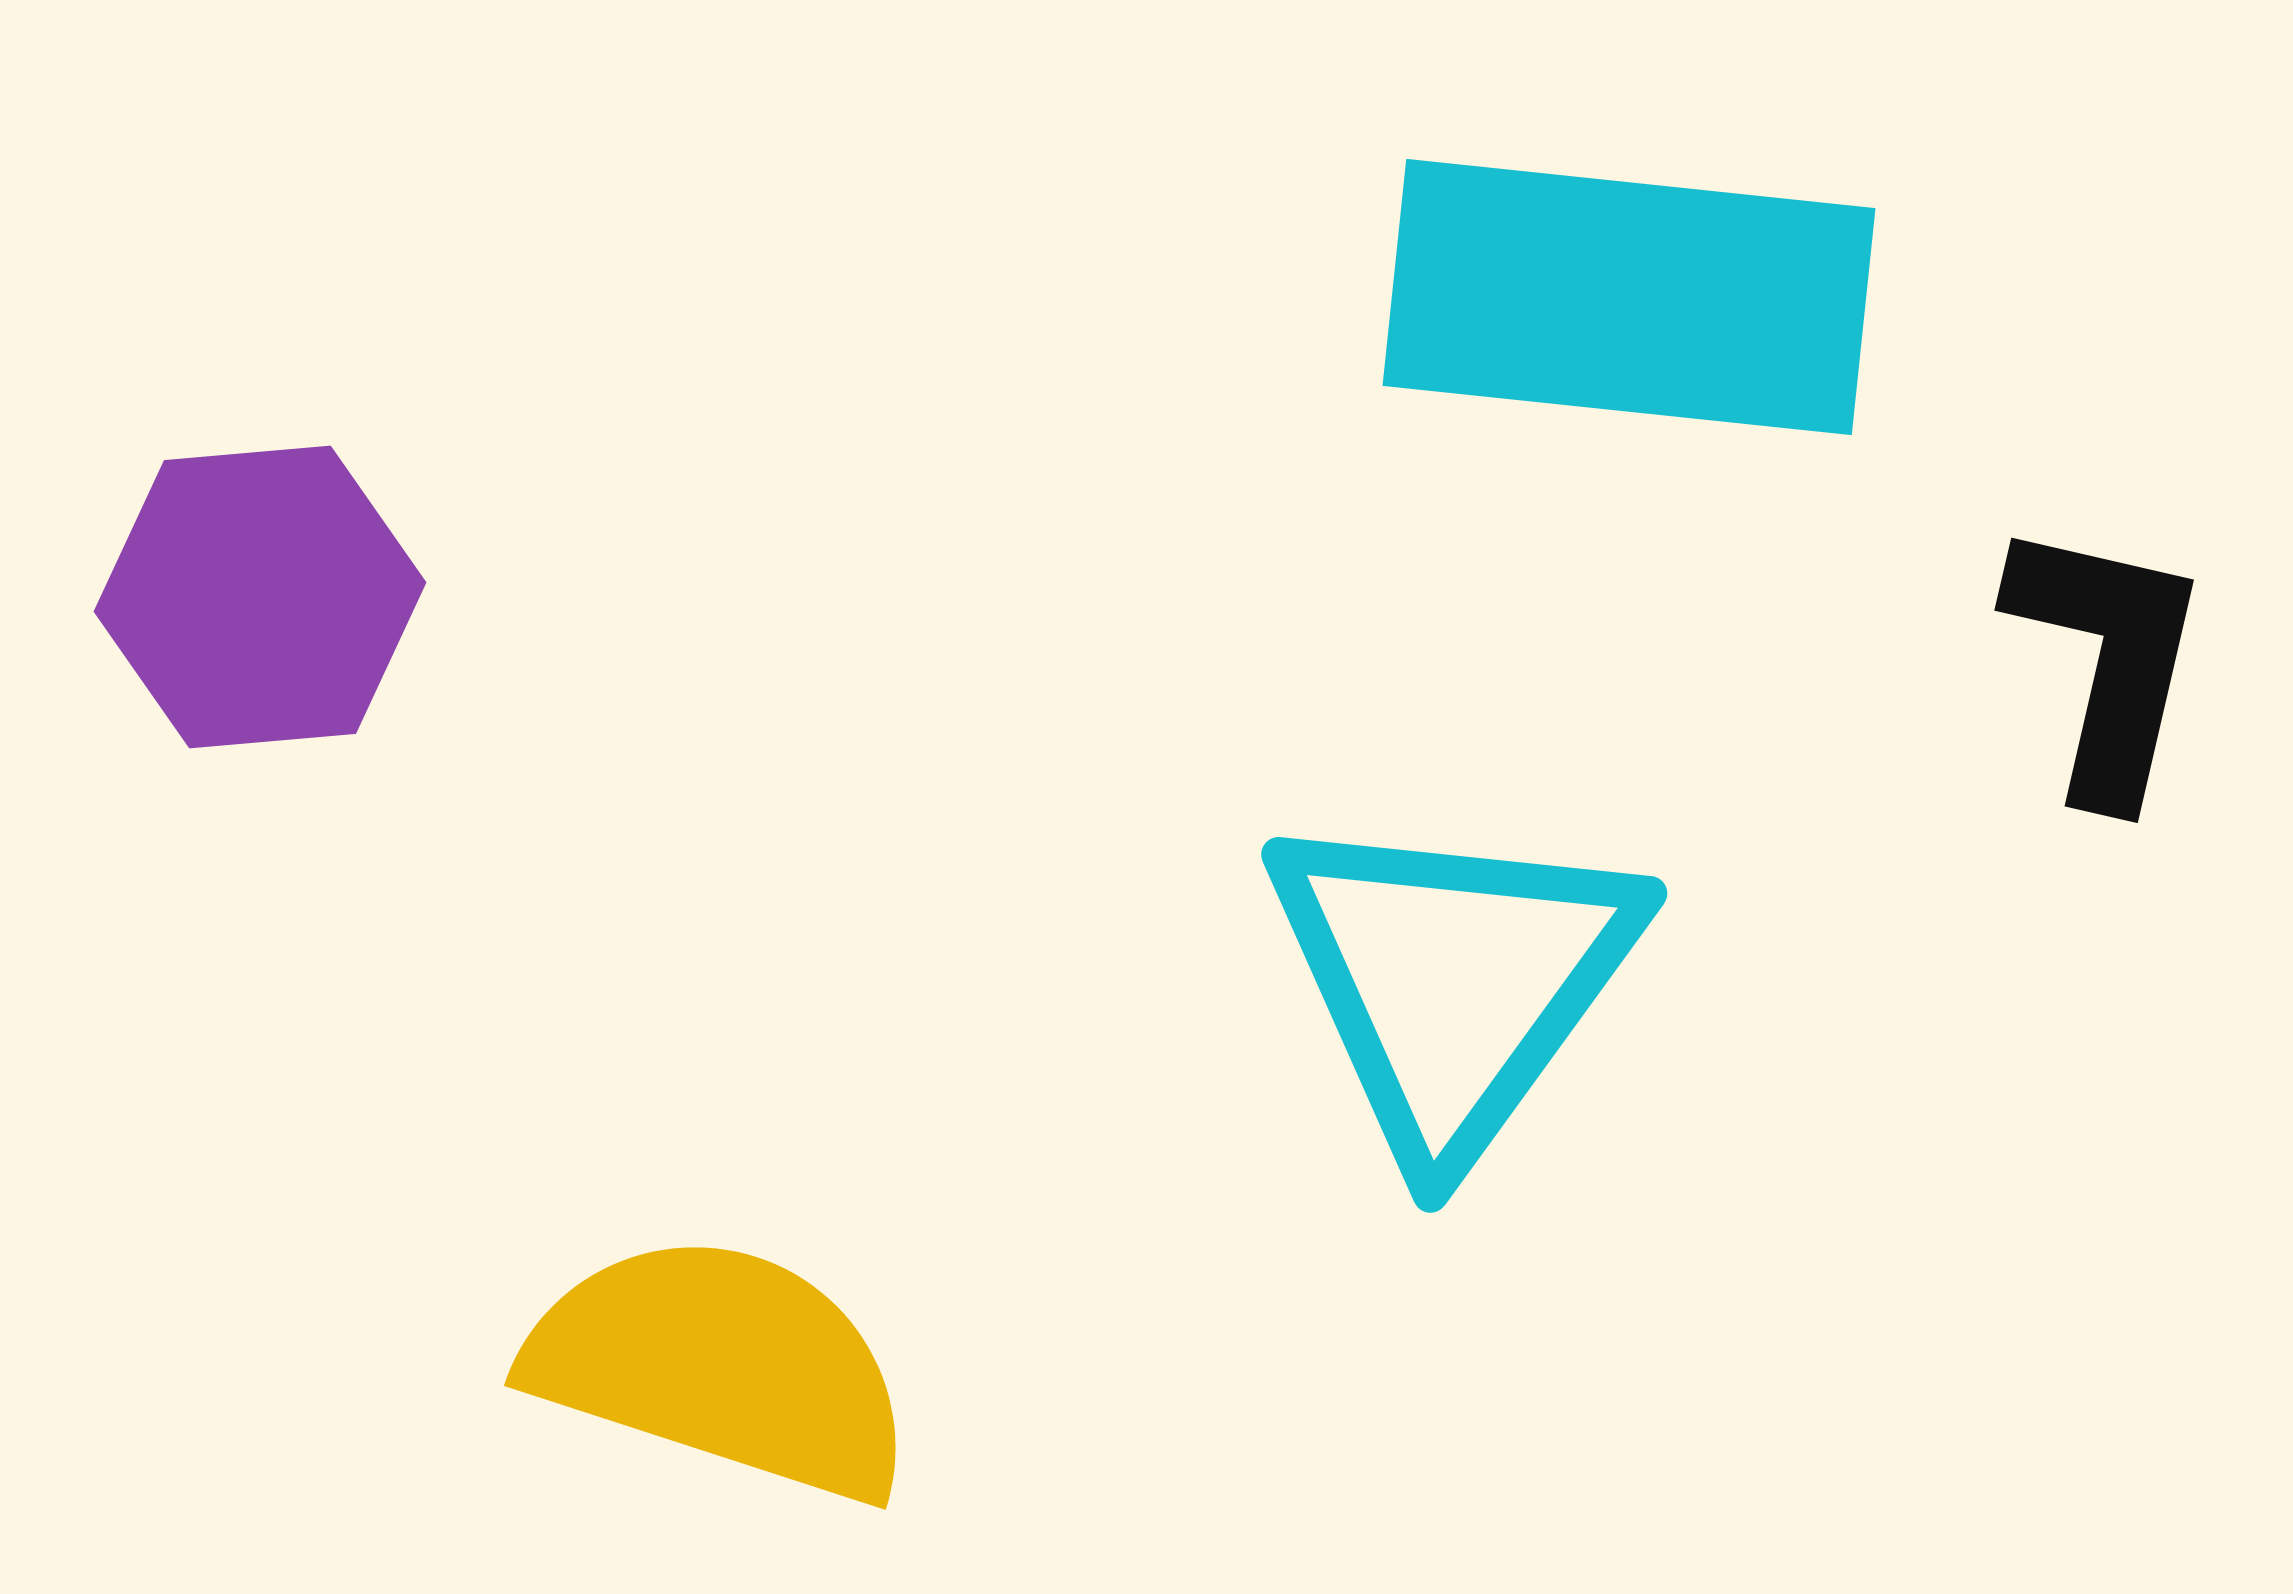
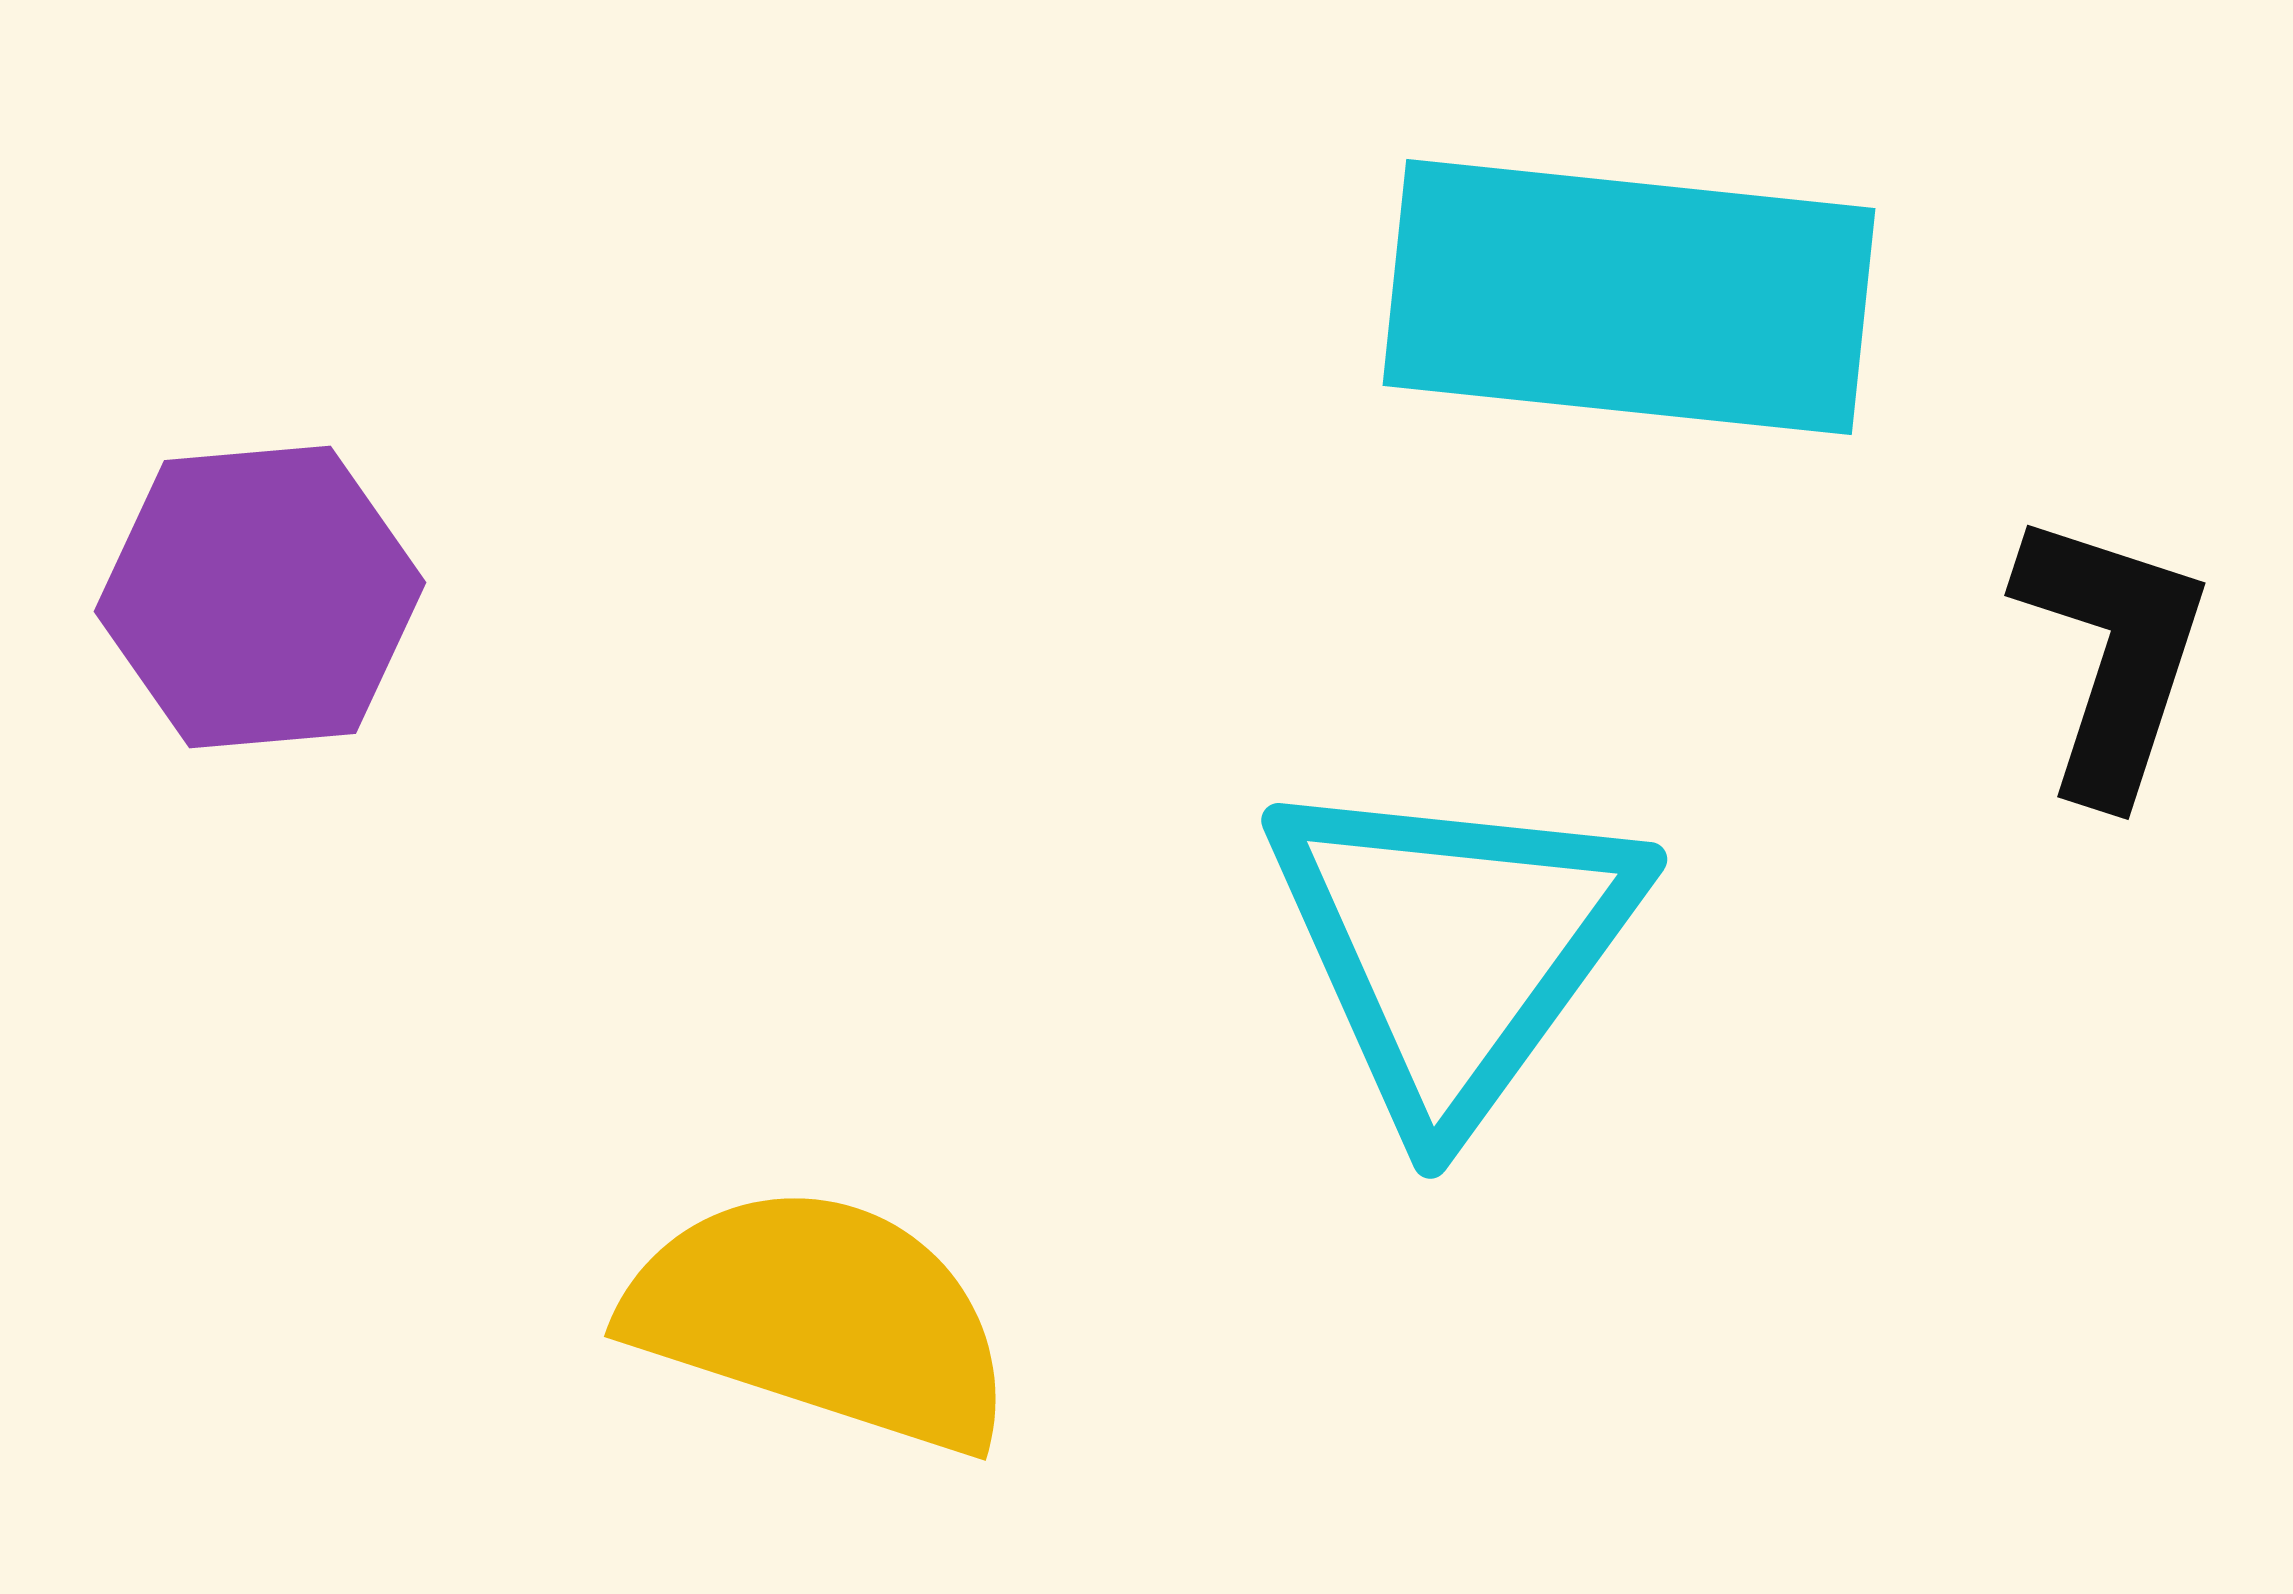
black L-shape: moved 5 px right, 5 px up; rotated 5 degrees clockwise
cyan triangle: moved 34 px up
yellow semicircle: moved 100 px right, 49 px up
